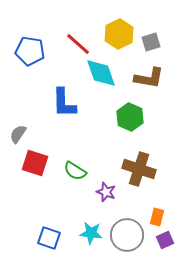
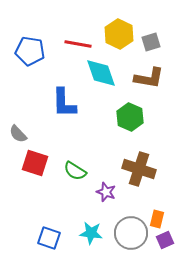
yellow hexagon: rotated 8 degrees counterclockwise
red line: rotated 32 degrees counterclockwise
gray semicircle: rotated 78 degrees counterclockwise
orange rectangle: moved 2 px down
gray circle: moved 4 px right, 2 px up
